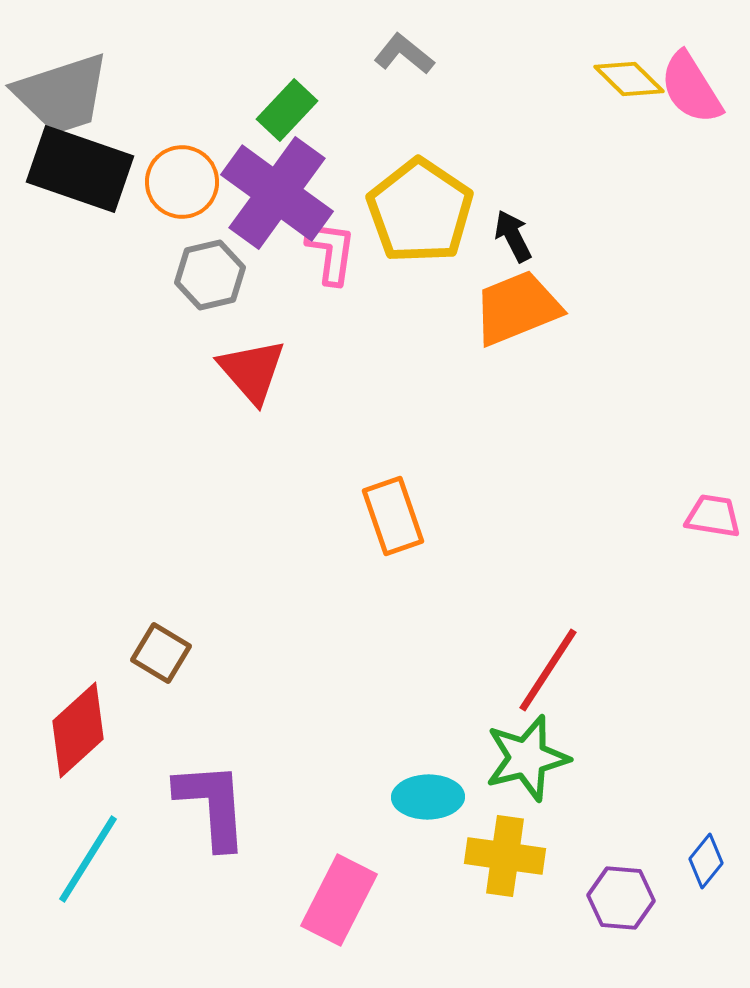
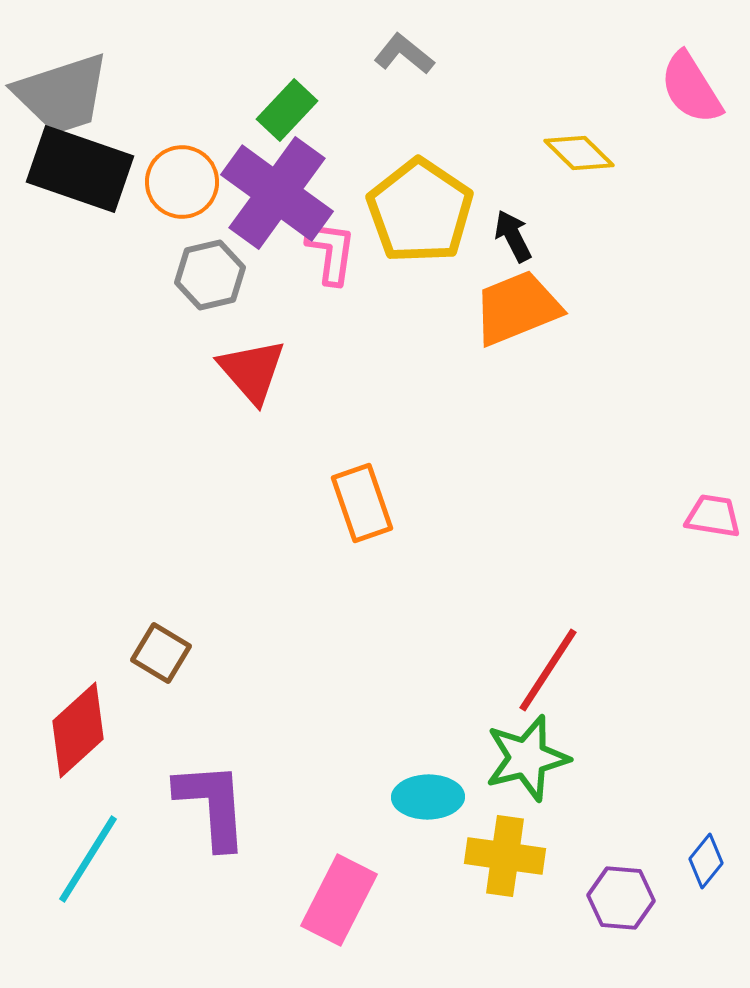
yellow diamond: moved 50 px left, 74 px down
orange rectangle: moved 31 px left, 13 px up
